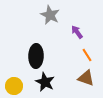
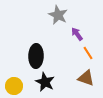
gray star: moved 8 px right
purple arrow: moved 2 px down
orange line: moved 1 px right, 2 px up
